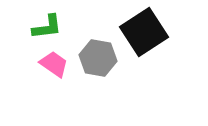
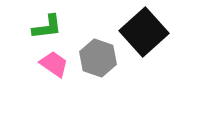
black square: rotated 9 degrees counterclockwise
gray hexagon: rotated 9 degrees clockwise
